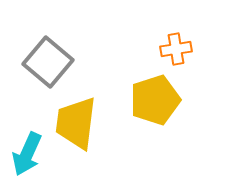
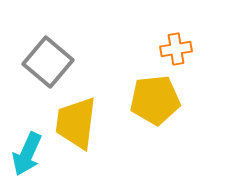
yellow pentagon: rotated 12 degrees clockwise
